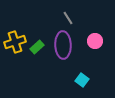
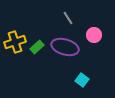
pink circle: moved 1 px left, 6 px up
purple ellipse: moved 2 px right, 2 px down; rotated 72 degrees counterclockwise
